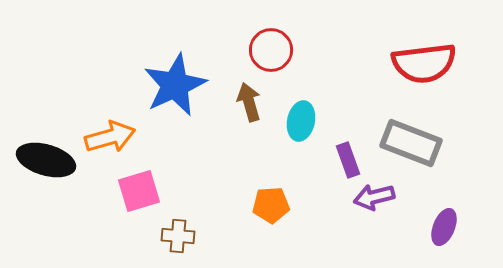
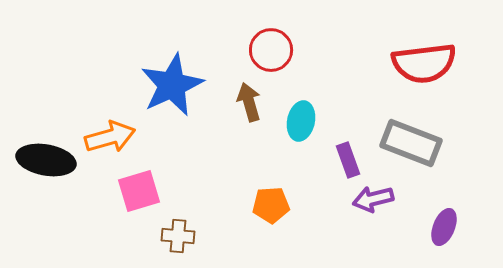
blue star: moved 3 px left
black ellipse: rotated 6 degrees counterclockwise
purple arrow: moved 1 px left, 2 px down
